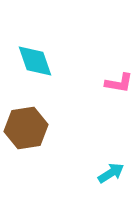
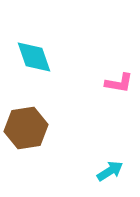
cyan diamond: moved 1 px left, 4 px up
cyan arrow: moved 1 px left, 2 px up
